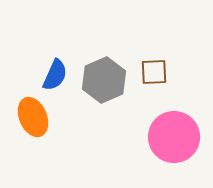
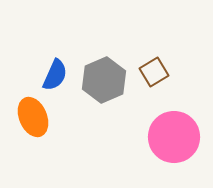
brown square: rotated 28 degrees counterclockwise
